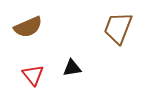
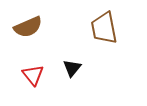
brown trapezoid: moved 14 px left; rotated 32 degrees counterclockwise
black triangle: rotated 42 degrees counterclockwise
